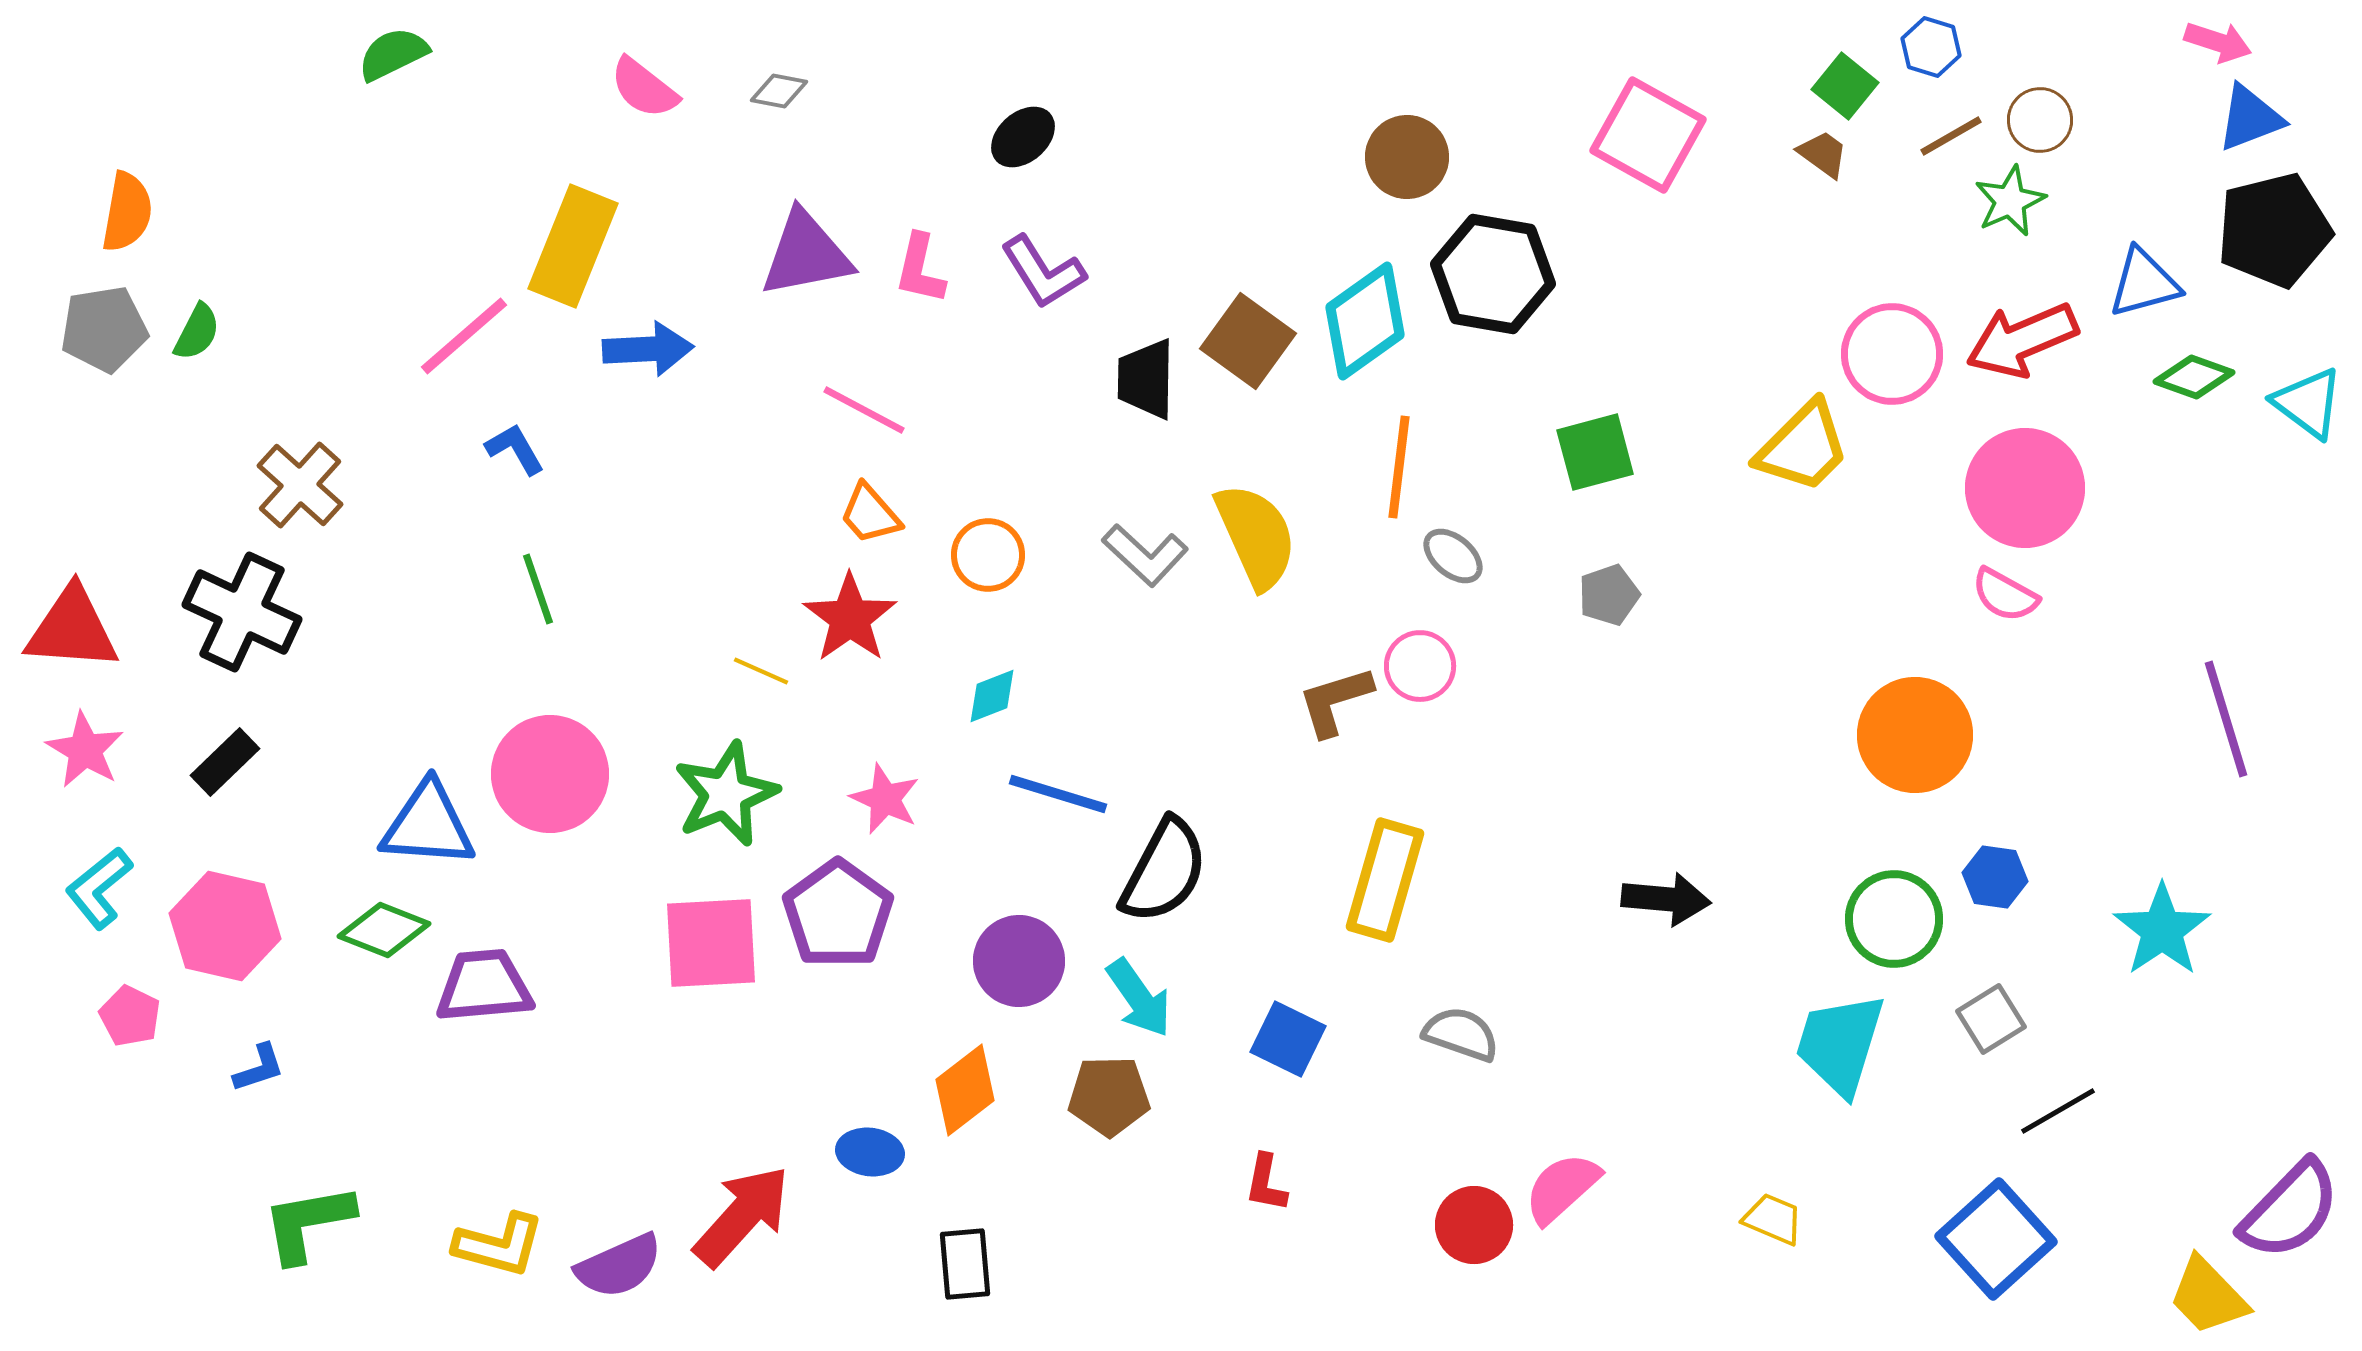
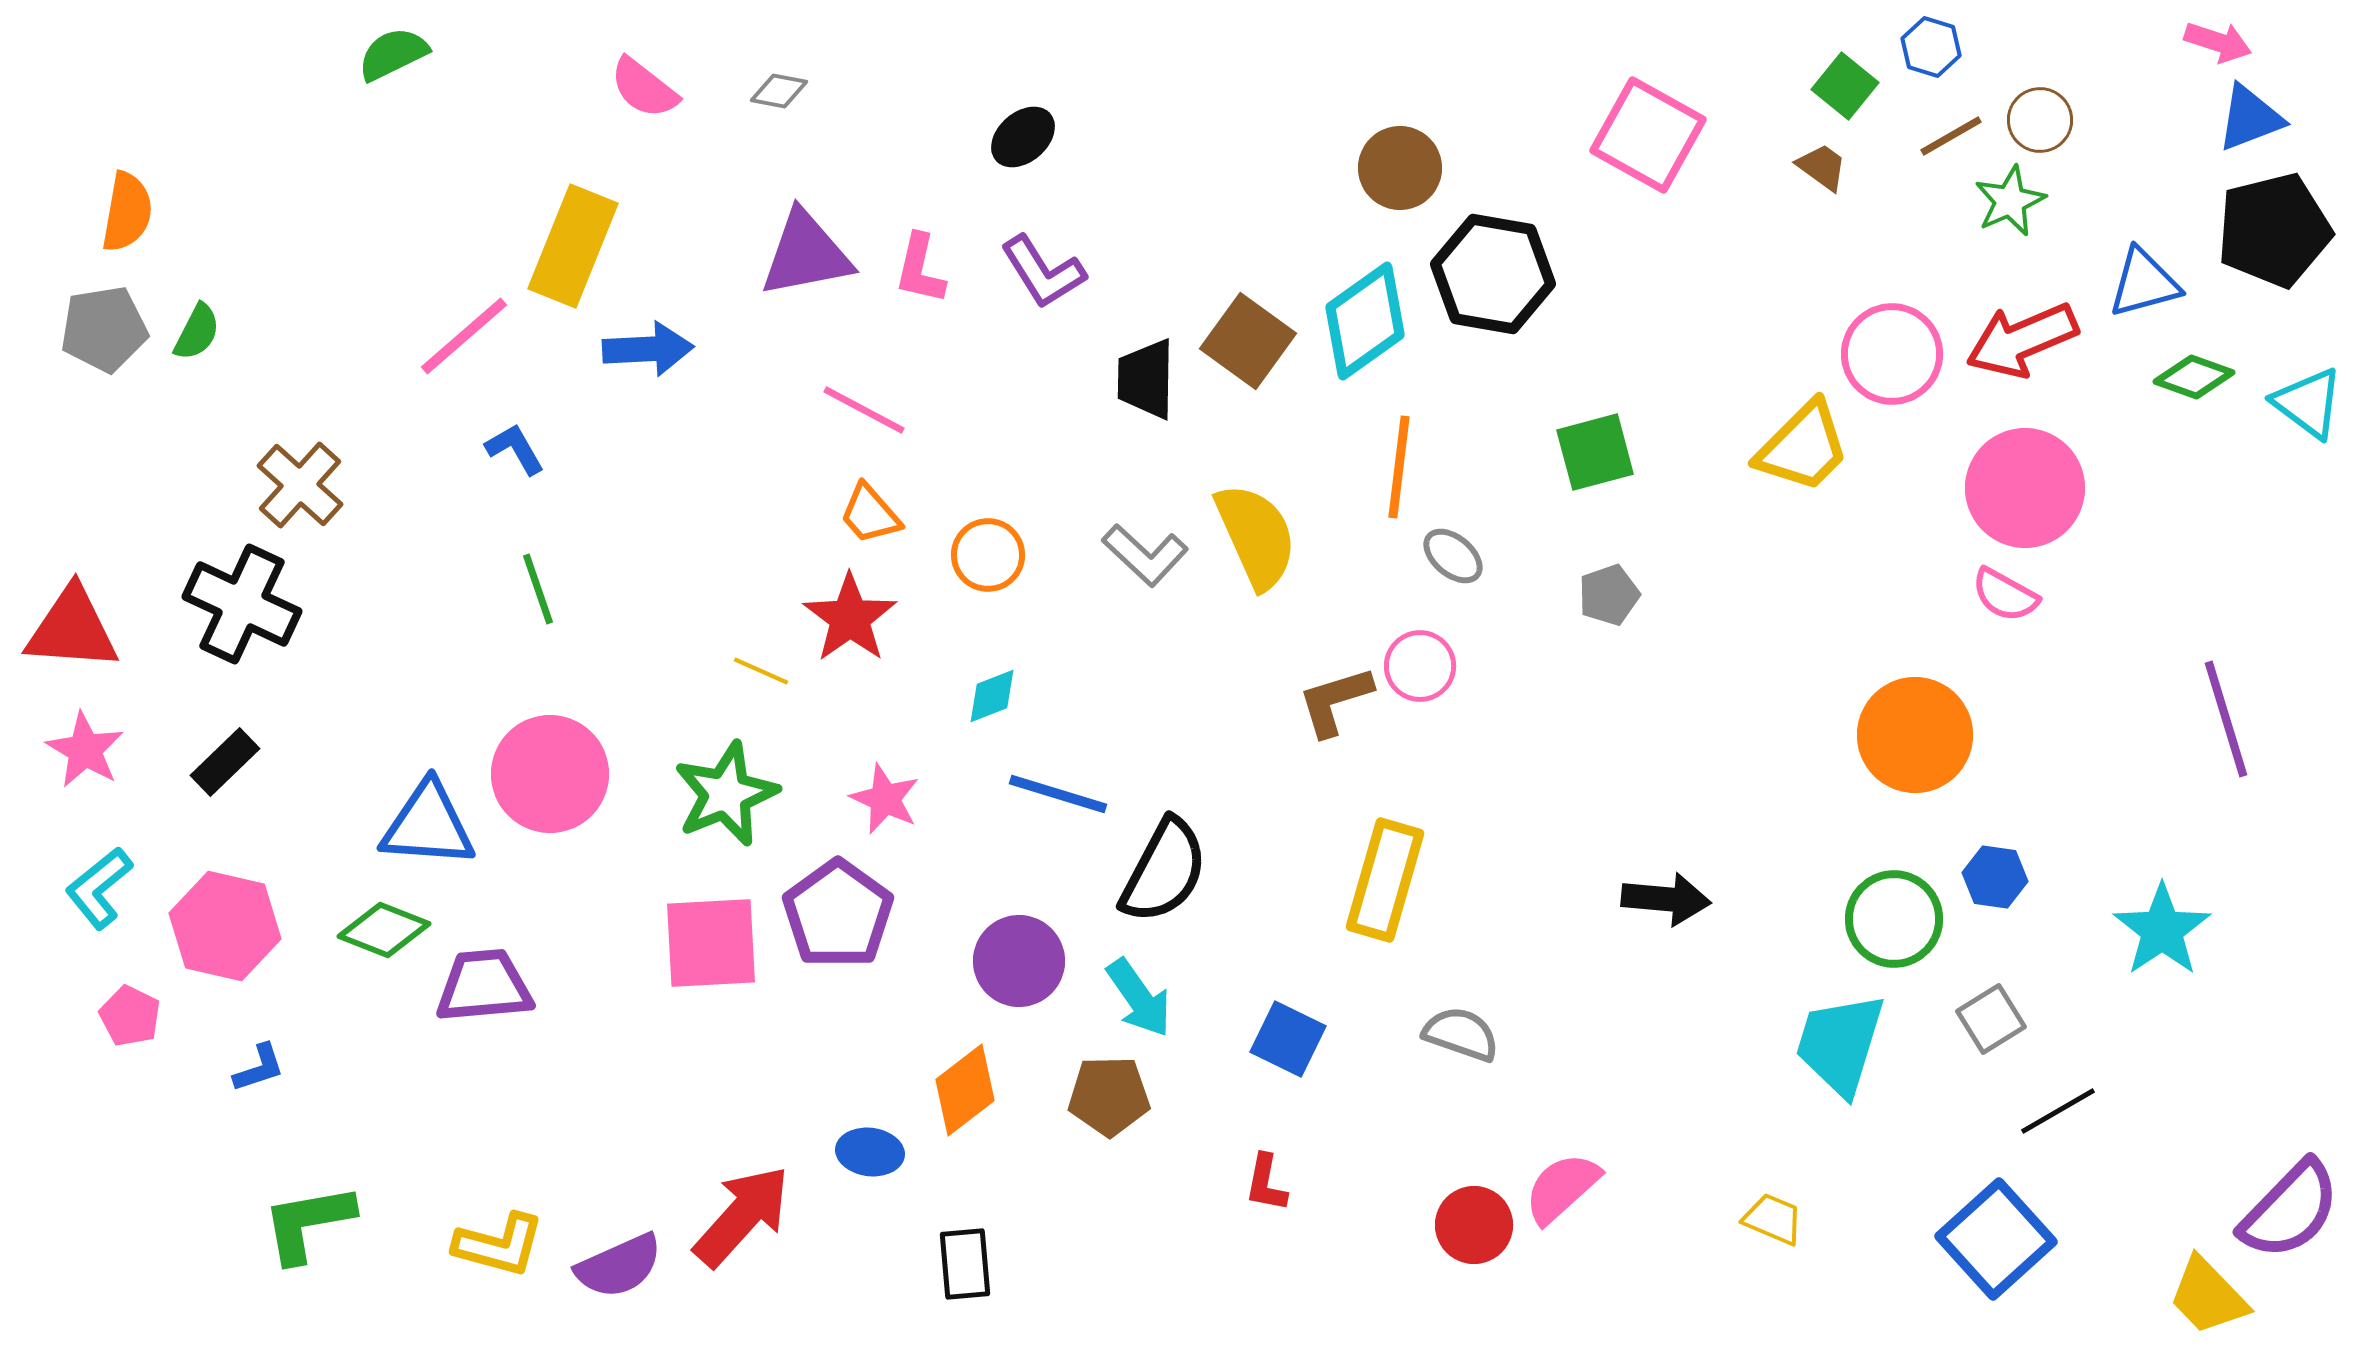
brown trapezoid at (1823, 154): moved 1 px left, 13 px down
brown circle at (1407, 157): moved 7 px left, 11 px down
black cross at (242, 612): moved 8 px up
